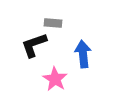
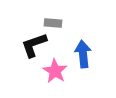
pink star: moved 8 px up
